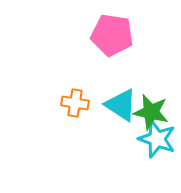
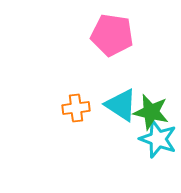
orange cross: moved 1 px right, 5 px down; rotated 16 degrees counterclockwise
cyan star: moved 1 px right
